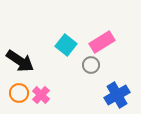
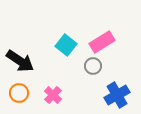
gray circle: moved 2 px right, 1 px down
pink cross: moved 12 px right
